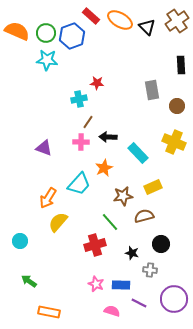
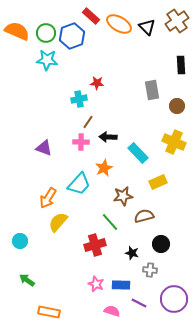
orange ellipse: moved 1 px left, 4 px down
yellow rectangle: moved 5 px right, 5 px up
green arrow: moved 2 px left, 1 px up
